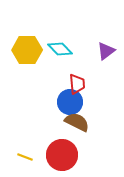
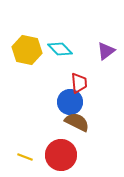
yellow hexagon: rotated 12 degrees clockwise
red trapezoid: moved 2 px right, 1 px up
red circle: moved 1 px left
